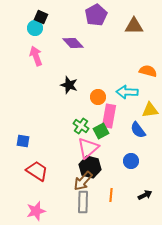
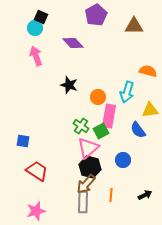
cyan arrow: rotated 75 degrees counterclockwise
blue circle: moved 8 px left, 1 px up
brown arrow: moved 3 px right, 3 px down
